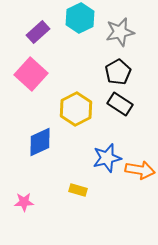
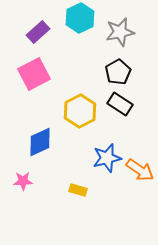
pink square: moved 3 px right; rotated 20 degrees clockwise
yellow hexagon: moved 4 px right, 2 px down
orange arrow: rotated 24 degrees clockwise
pink star: moved 1 px left, 21 px up
